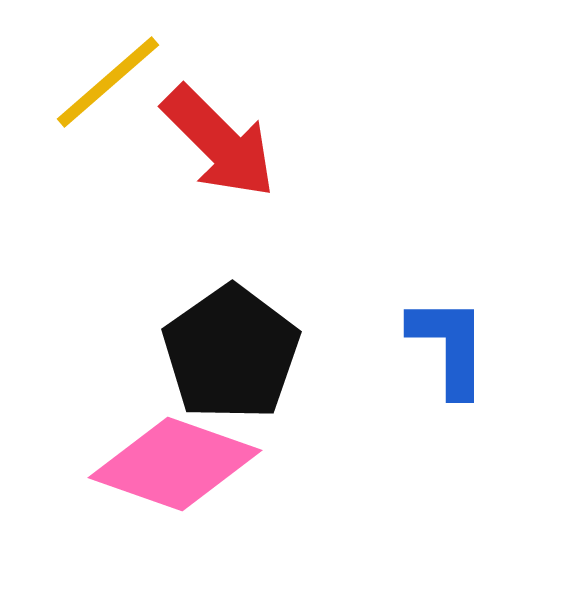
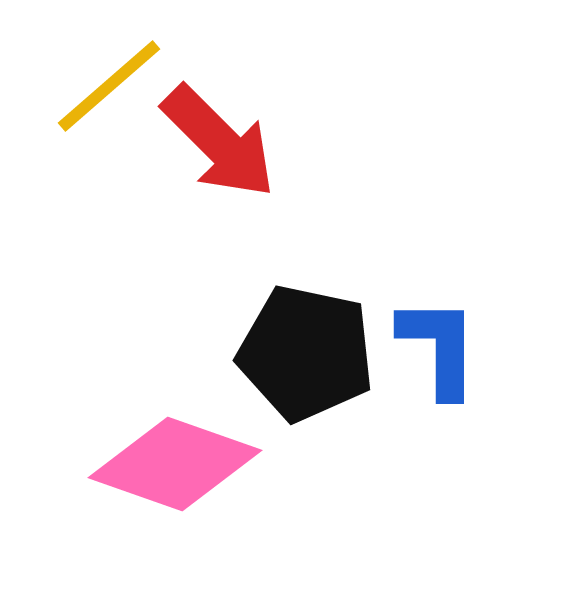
yellow line: moved 1 px right, 4 px down
blue L-shape: moved 10 px left, 1 px down
black pentagon: moved 75 px right; rotated 25 degrees counterclockwise
